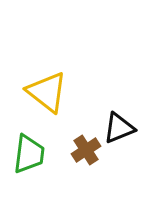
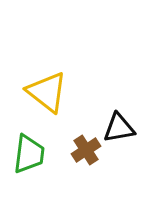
black triangle: rotated 12 degrees clockwise
